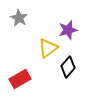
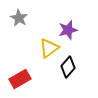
yellow triangle: moved 1 px right
